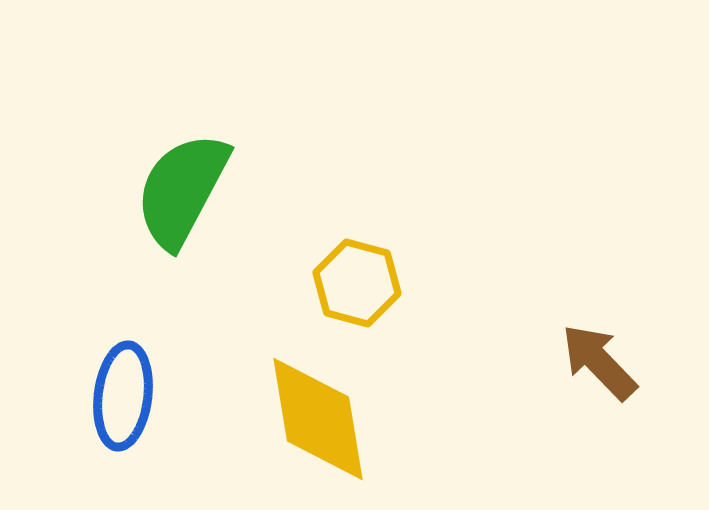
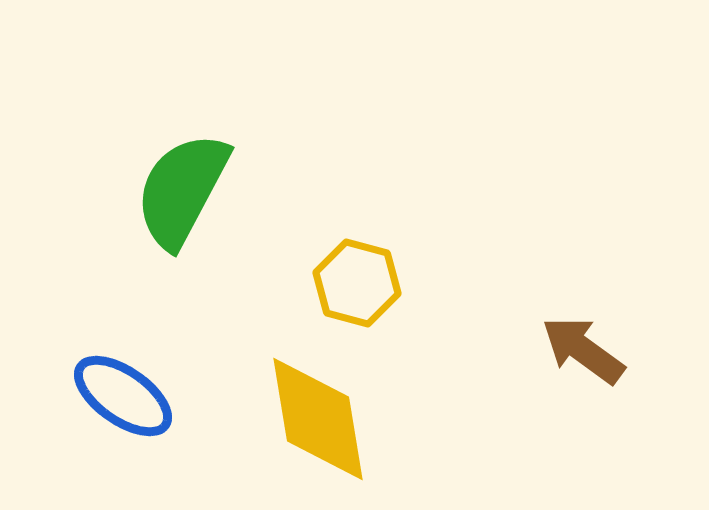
brown arrow: moved 16 px left, 12 px up; rotated 10 degrees counterclockwise
blue ellipse: rotated 62 degrees counterclockwise
